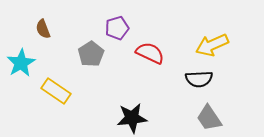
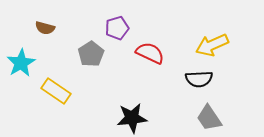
brown semicircle: moved 2 px right, 1 px up; rotated 54 degrees counterclockwise
